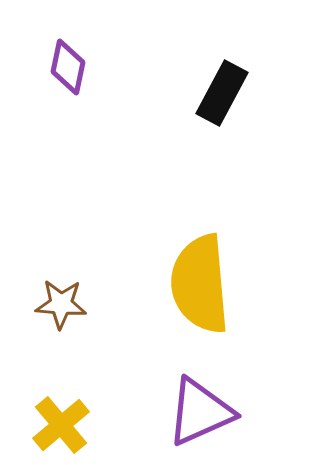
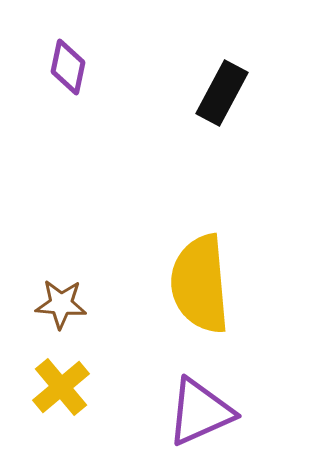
yellow cross: moved 38 px up
